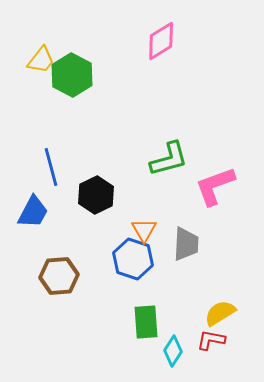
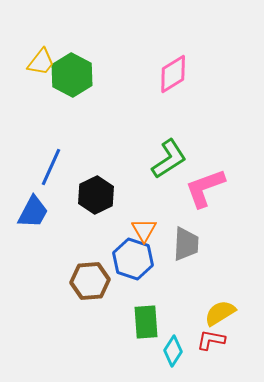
pink diamond: moved 12 px right, 33 px down
yellow trapezoid: moved 2 px down
green L-shape: rotated 18 degrees counterclockwise
blue line: rotated 39 degrees clockwise
pink L-shape: moved 10 px left, 2 px down
brown hexagon: moved 31 px right, 5 px down
